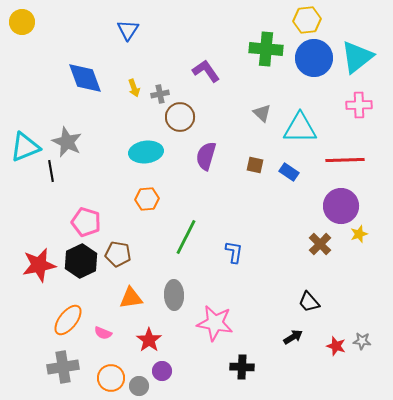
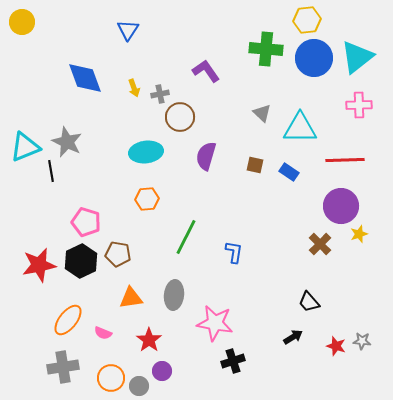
gray ellipse at (174, 295): rotated 8 degrees clockwise
black cross at (242, 367): moved 9 px left, 6 px up; rotated 20 degrees counterclockwise
